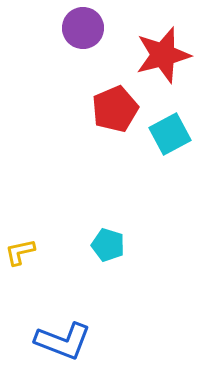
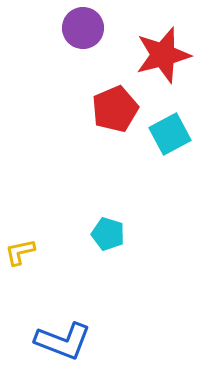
cyan pentagon: moved 11 px up
